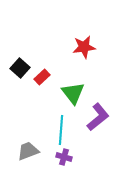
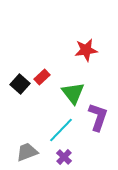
red star: moved 2 px right, 3 px down
black square: moved 16 px down
purple L-shape: rotated 32 degrees counterclockwise
cyan line: rotated 40 degrees clockwise
gray trapezoid: moved 1 px left, 1 px down
purple cross: rotated 28 degrees clockwise
